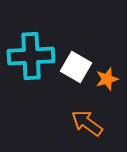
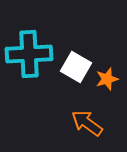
cyan cross: moved 2 px left, 2 px up
